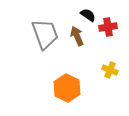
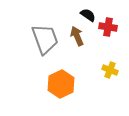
red cross: rotated 18 degrees clockwise
gray trapezoid: moved 5 px down
orange hexagon: moved 6 px left, 4 px up; rotated 8 degrees clockwise
